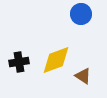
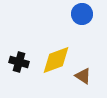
blue circle: moved 1 px right
black cross: rotated 24 degrees clockwise
